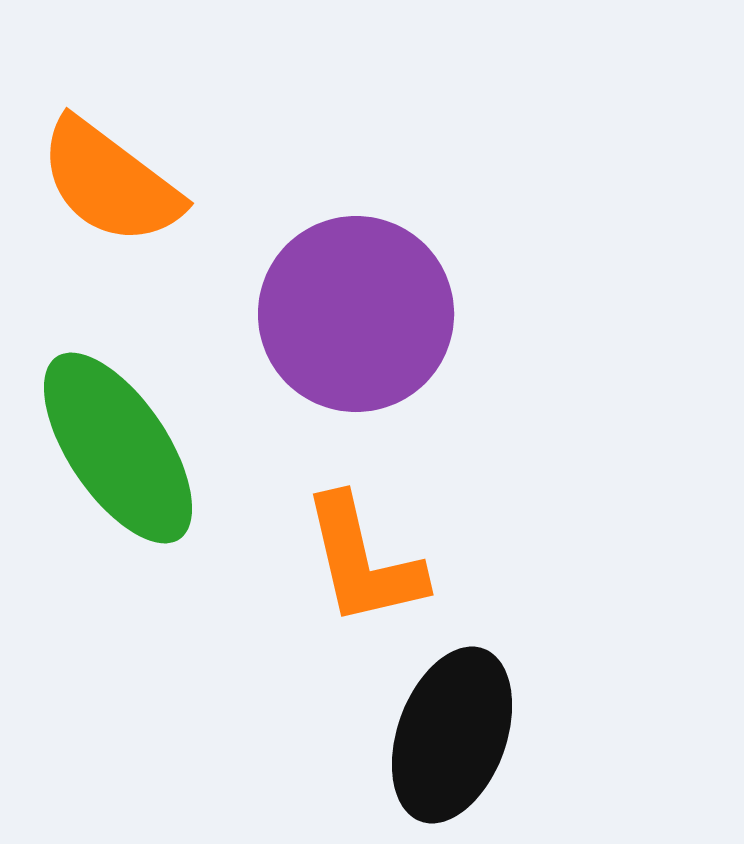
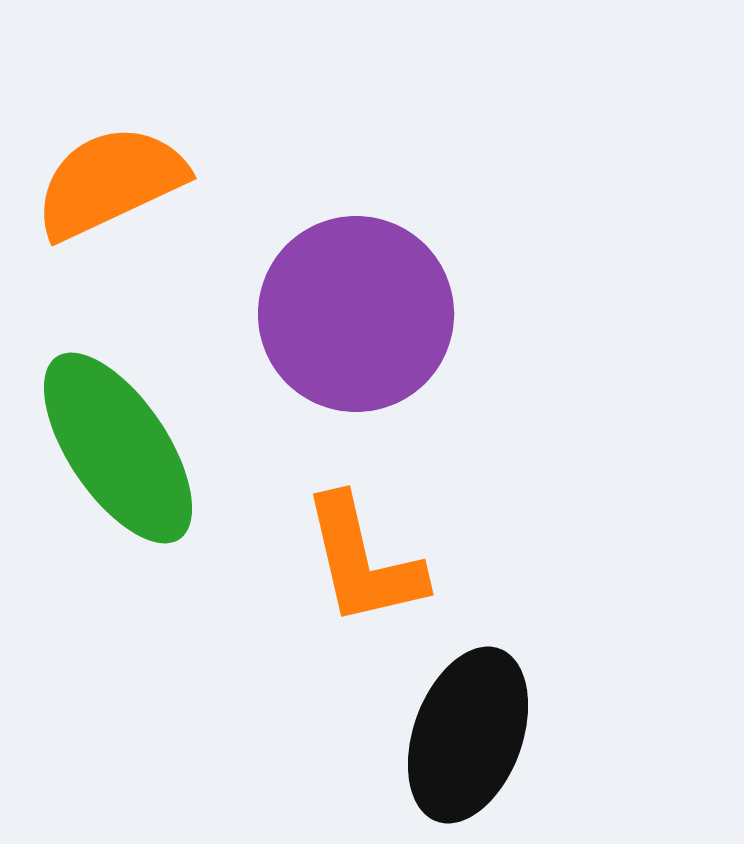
orange semicircle: rotated 118 degrees clockwise
black ellipse: moved 16 px right
